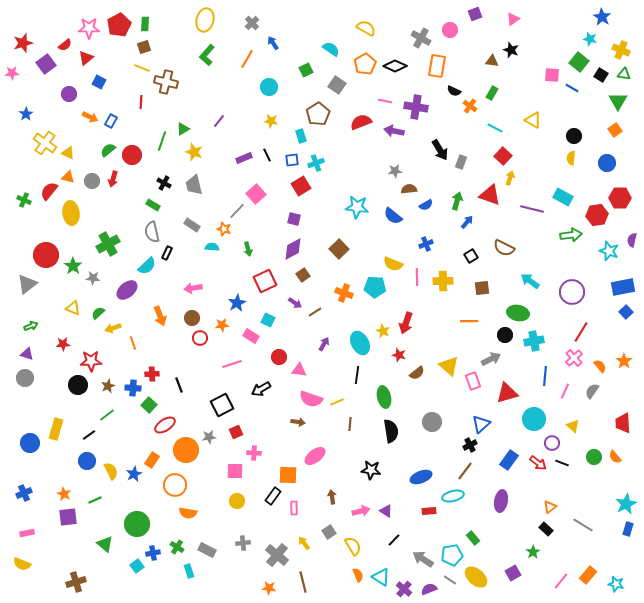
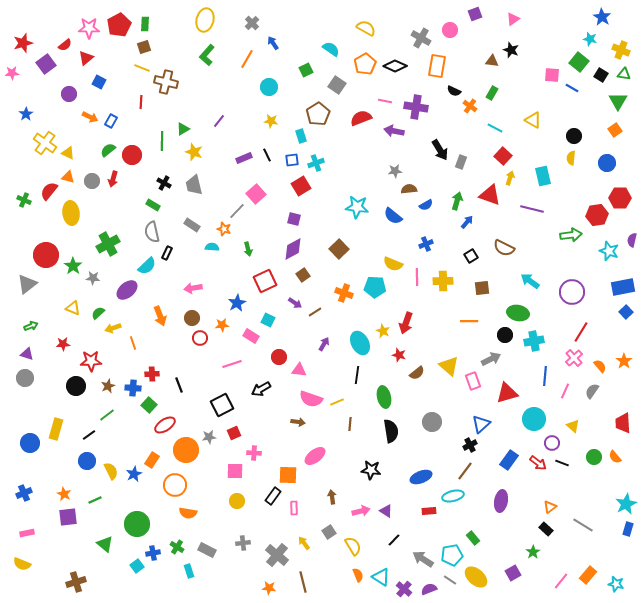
red semicircle at (361, 122): moved 4 px up
green line at (162, 141): rotated 18 degrees counterclockwise
cyan rectangle at (563, 197): moved 20 px left, 21 px up; rotated 48 degrees clockwise
black circle at (78, 385): moved 2 px left, 1 px down
red square at (236, 432): moved 2 px left, 1 px down
